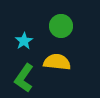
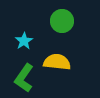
green circle: moved 1 px right, 5 px up
